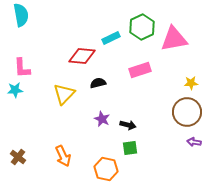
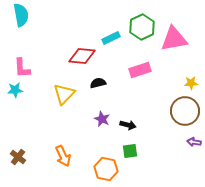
brown circle: moved 2 px left, 1 px up
green square: moved 3 px down
